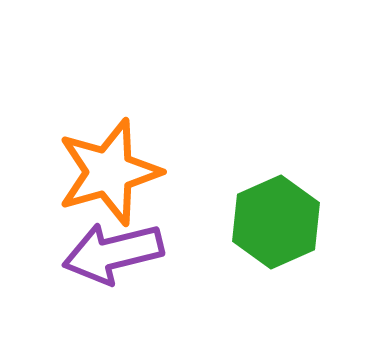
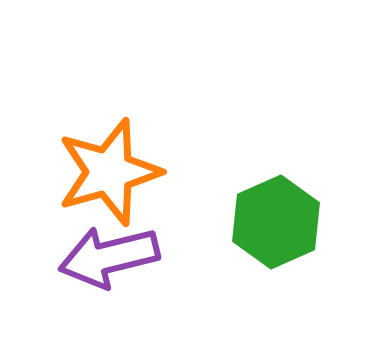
purple arrow: moved 4 px left, 4 px down
